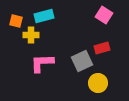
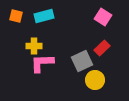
pink square: moved 1 px left, 2 px down
orange square: moved 5 px up
yellow cross: moved 3 px right, 11 px down
red rectangle: rotated 28 degrees counterclockwise
yellow circle: moved 3 px left, 3 px up
